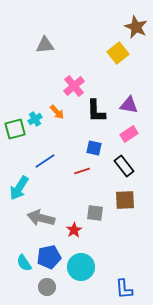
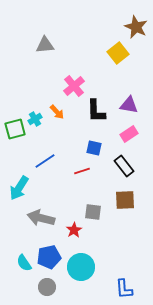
gray square: moved 2 px left, 1 px up
